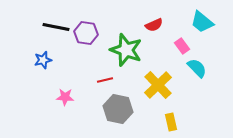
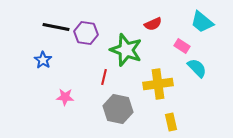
red semicircle: moved 1 px left, 1 px up
pink rectangle: rotated 21 degrees counterclockwise
blue star: rotated 24 degrees counterclockwise
red line: moved 1 px left, 3 px up; rotated 63 degrees counterclockwise
yellow cross: moved 1 px up; rotated 36 degrees clockwise
